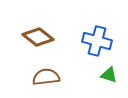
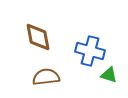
brown diamond: rotated 40 degrees clockwise
blue cross: moved 7 px left, 10 px down
